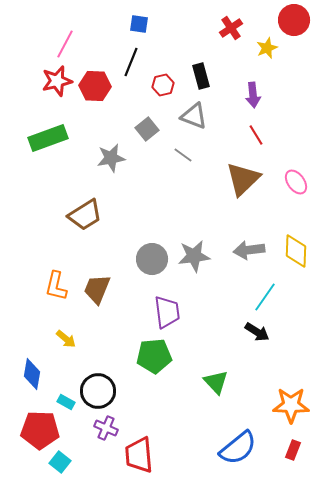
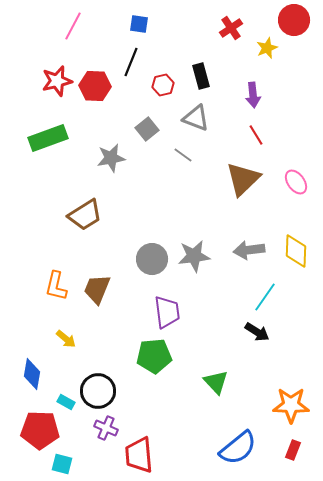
pink line at (65, 44): moved 8 px right, 18 px up
gray triangle at (194, 116): moved 2 px right, 2 px down
cyan square at (60, 462): moved 2 px right, 2 px down; rotated 25 degrees counterclockwise
